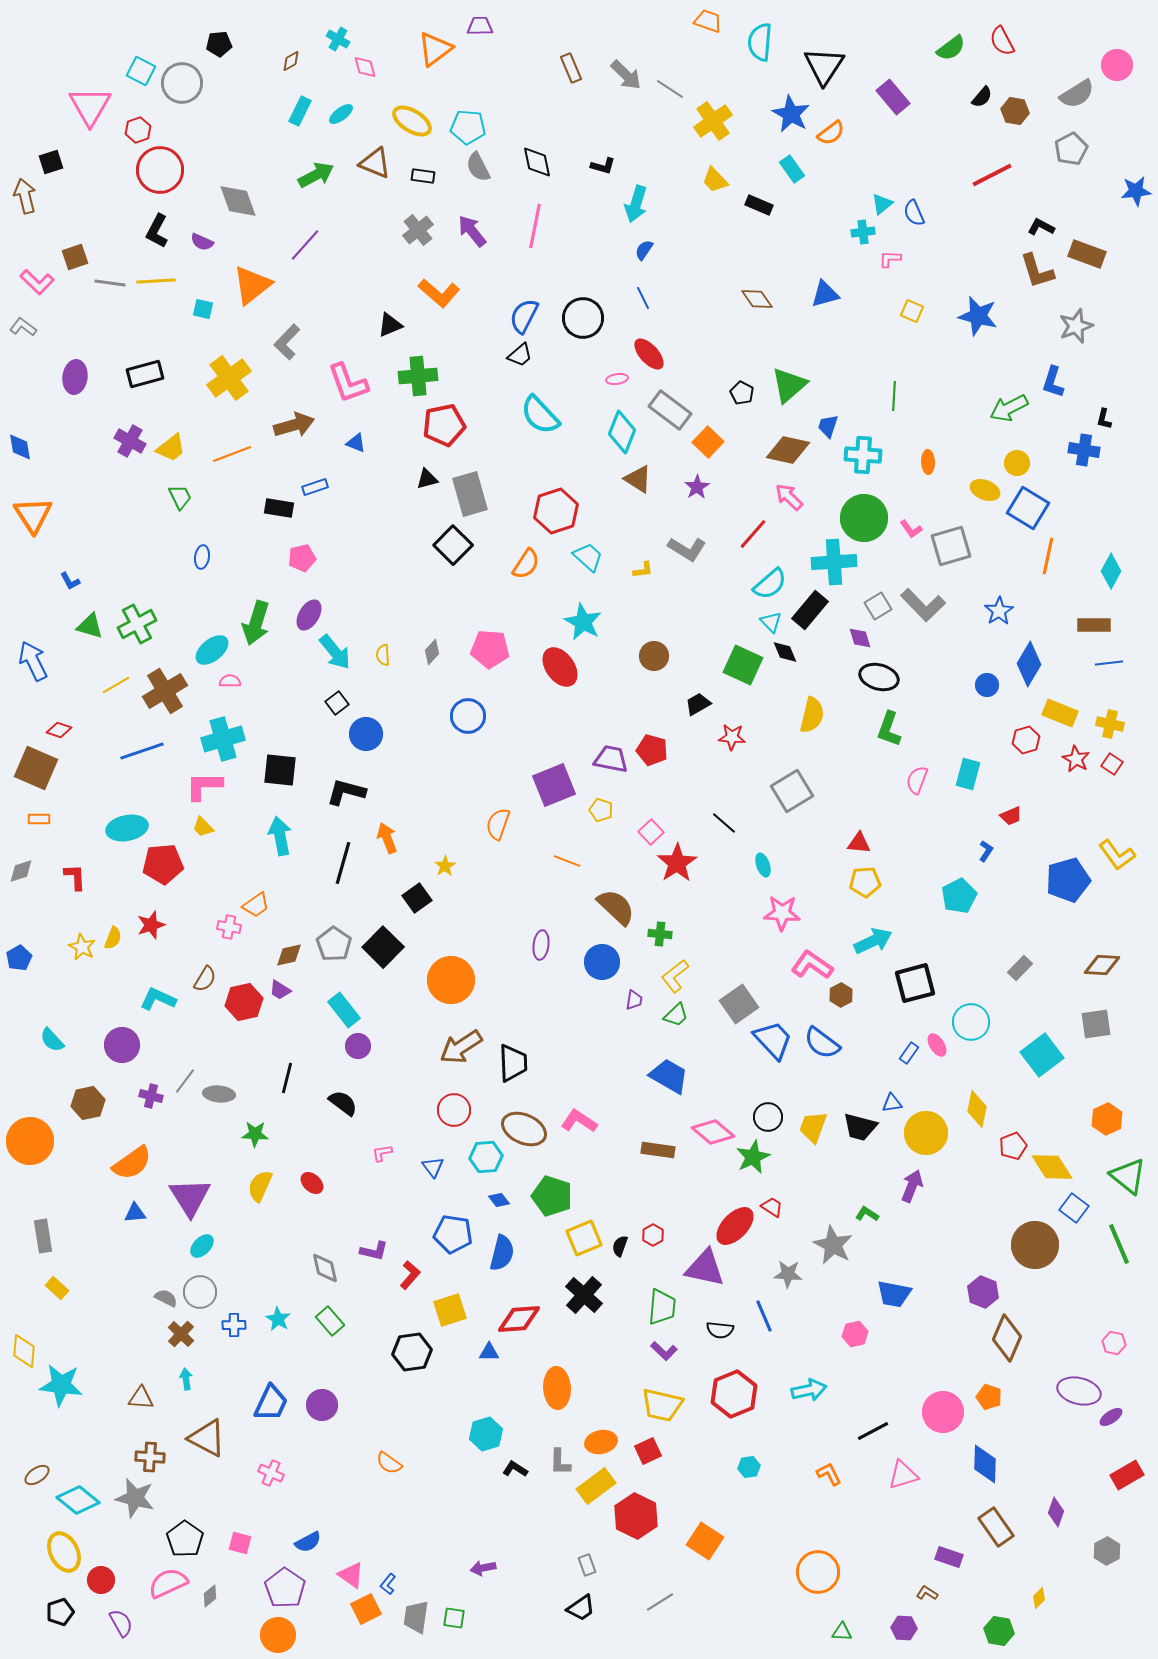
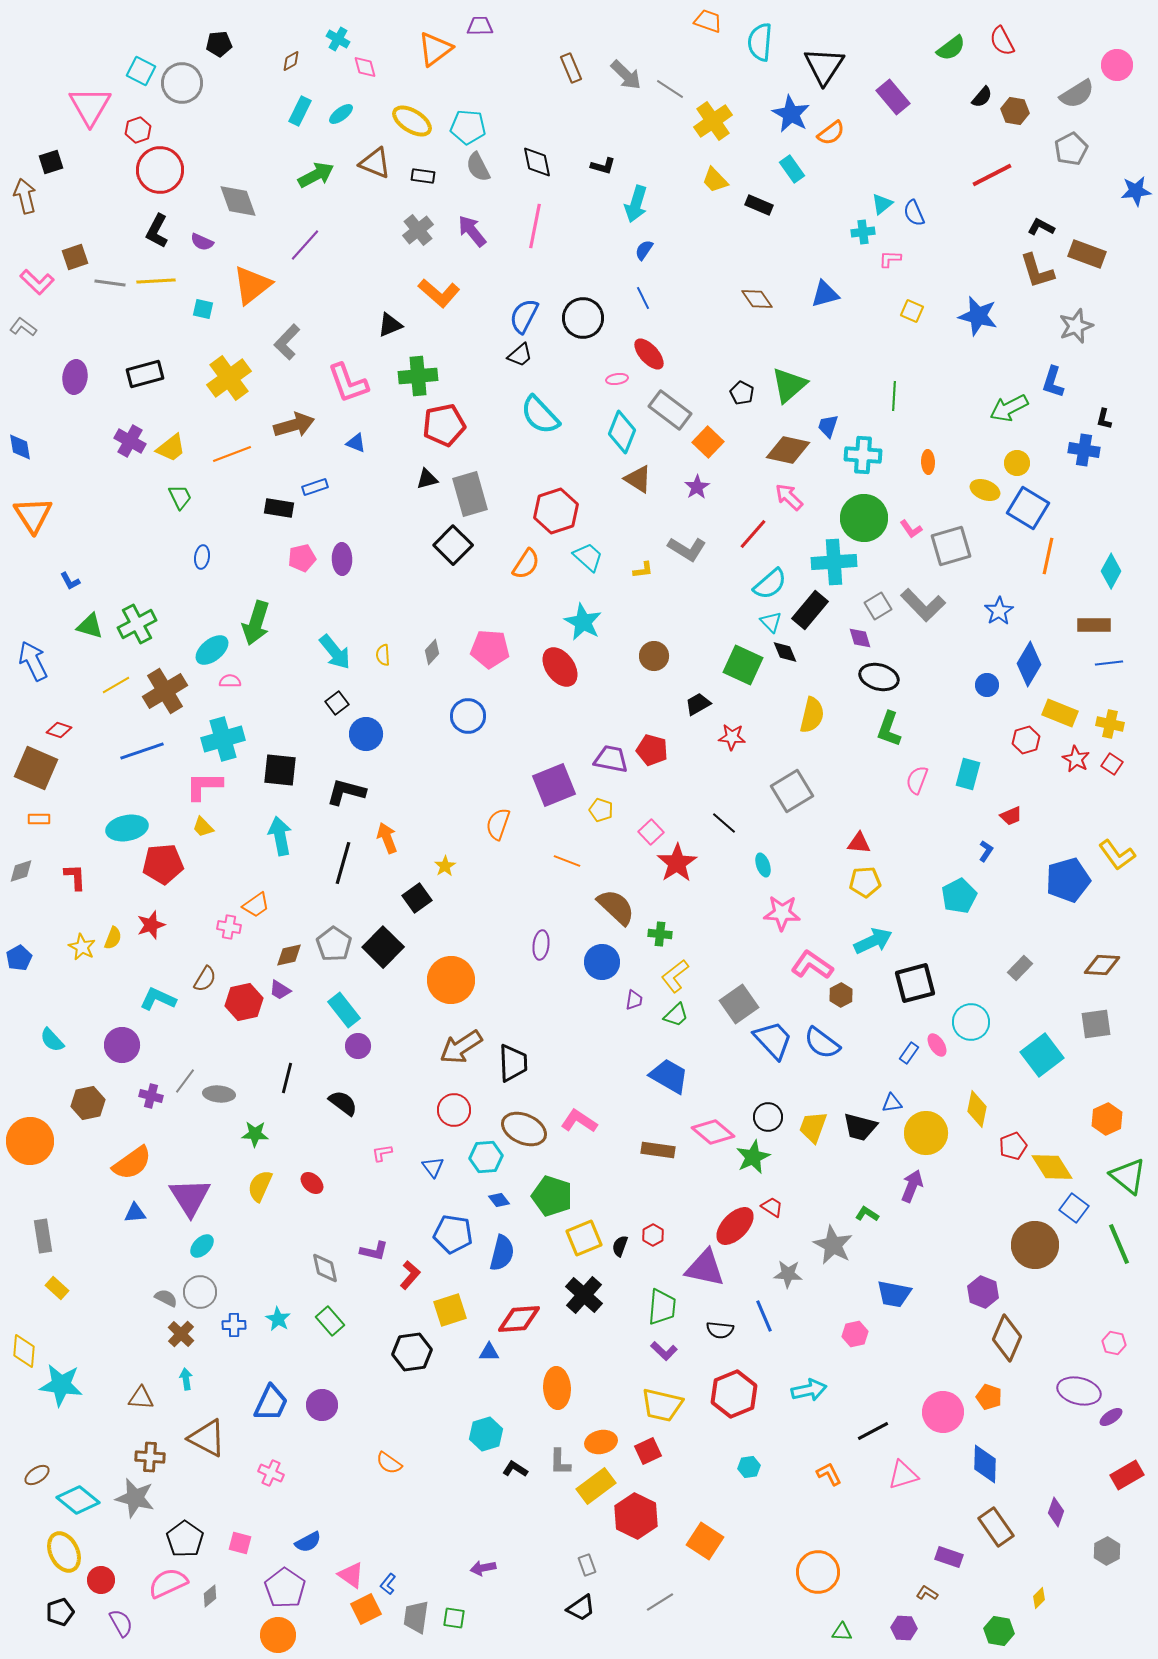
purple ellipse at (309, 615): moved 33 px right, 56 px up; rotated 32 degrees counterclockwise
